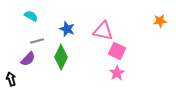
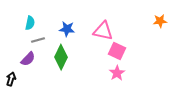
cyan semicircle: moved 1 px left, 7 px down; rotated 72 degrees clockwise
blue star: rotated 14 degrees counterclockwise
gray line: moved 1 px right, 1 px up
black arrow: rotated 32 degrees clockwise
